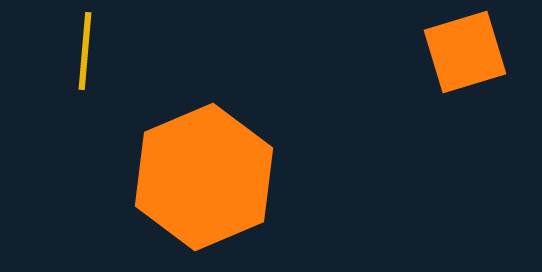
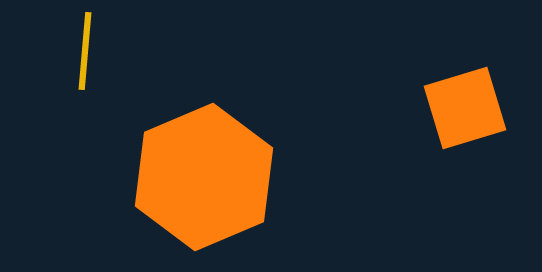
orange square: moved 56 px down
